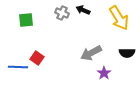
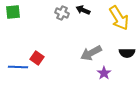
green square: moved 13 px left, 8 px up
